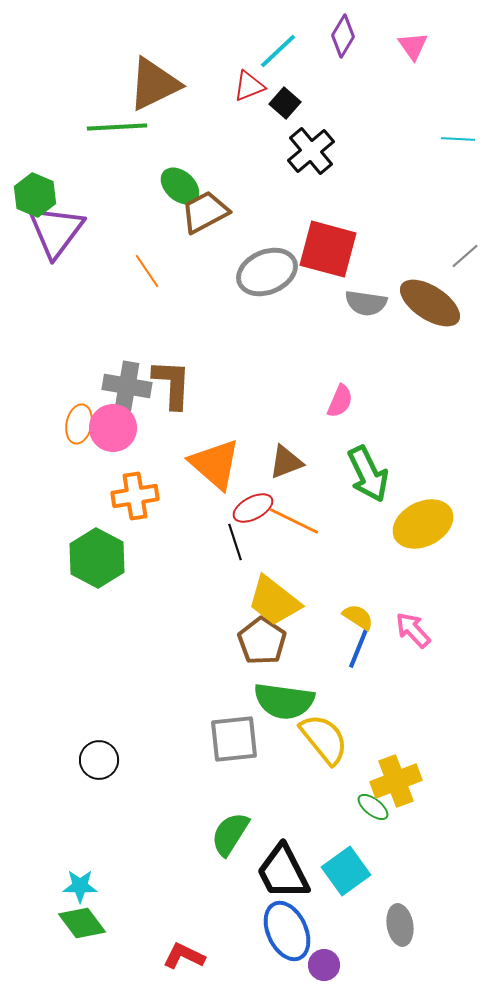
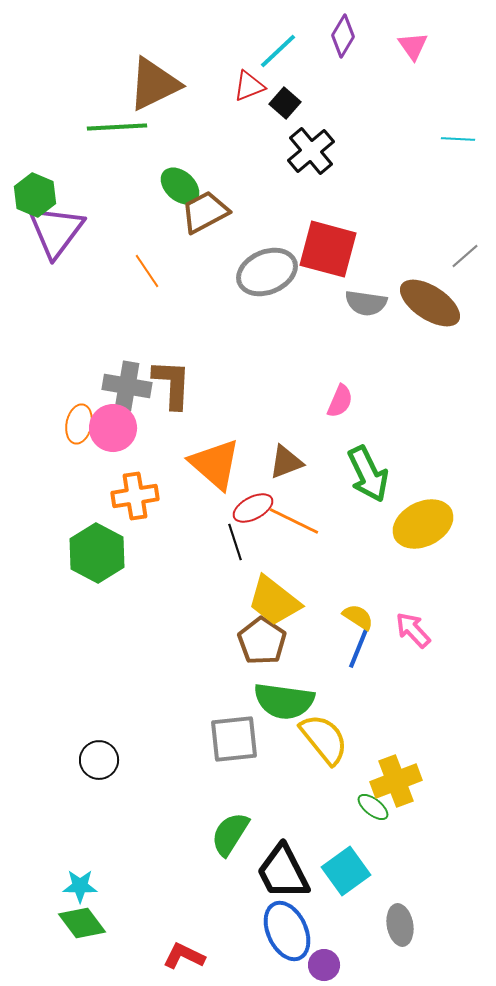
green hexagon at (97, 558): moved 5 px up
